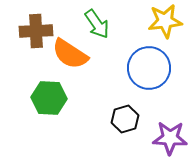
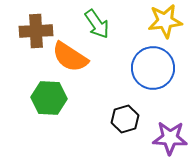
orange semicircle: moved 3 px down
blue circle: moved 4 px right
